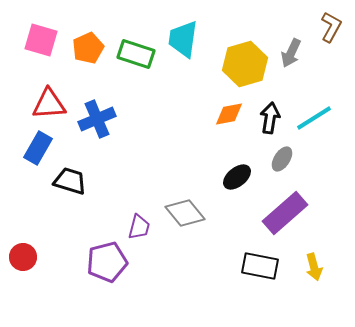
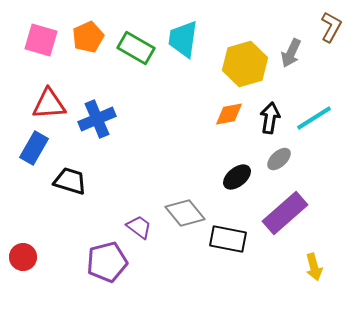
orange pentagon: moved 11 px up
green rectangle: moved 6 px up; rotated 12 degrees clockwise
blue rectangle: moved 4 px left
gray ellipse: moved 3 px left; rotated 15 degrees clockwise
purple trapezoid: rotated 68 degrees counterclockwise
black rectangle: moved 32 px left, 27 px up
